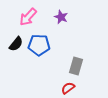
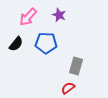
purple star: moved 2 px left, 2 px up
blue pentagon: moved 7 px right, 2 px up
